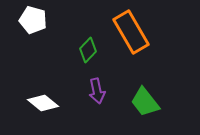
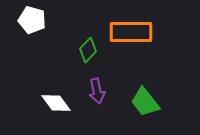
white pentagon: moved 1 px left
orange rectangle: rotated 60 degrees counterclockwise
white diamond: moved 13 px right; rotated 16 degrees clockwise
